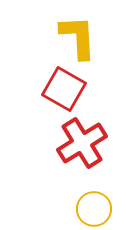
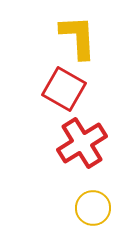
yellow circle: moved 1 px left, 1 px up
